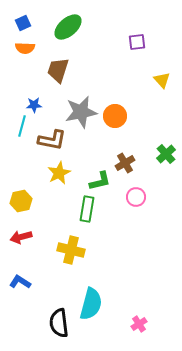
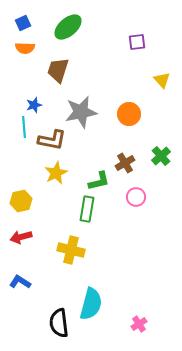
blue star: rotated 14 degrees counterclockwise
orange circle: moved 14 px right, 2 px up
cyan line: moved 2 px right, 1 px down; rotated 20 degrees counterclockwise
green cross: moved 5 px left, 2 px down
yellow star: moved 3 px left
green L-shape: moved 1 px left
